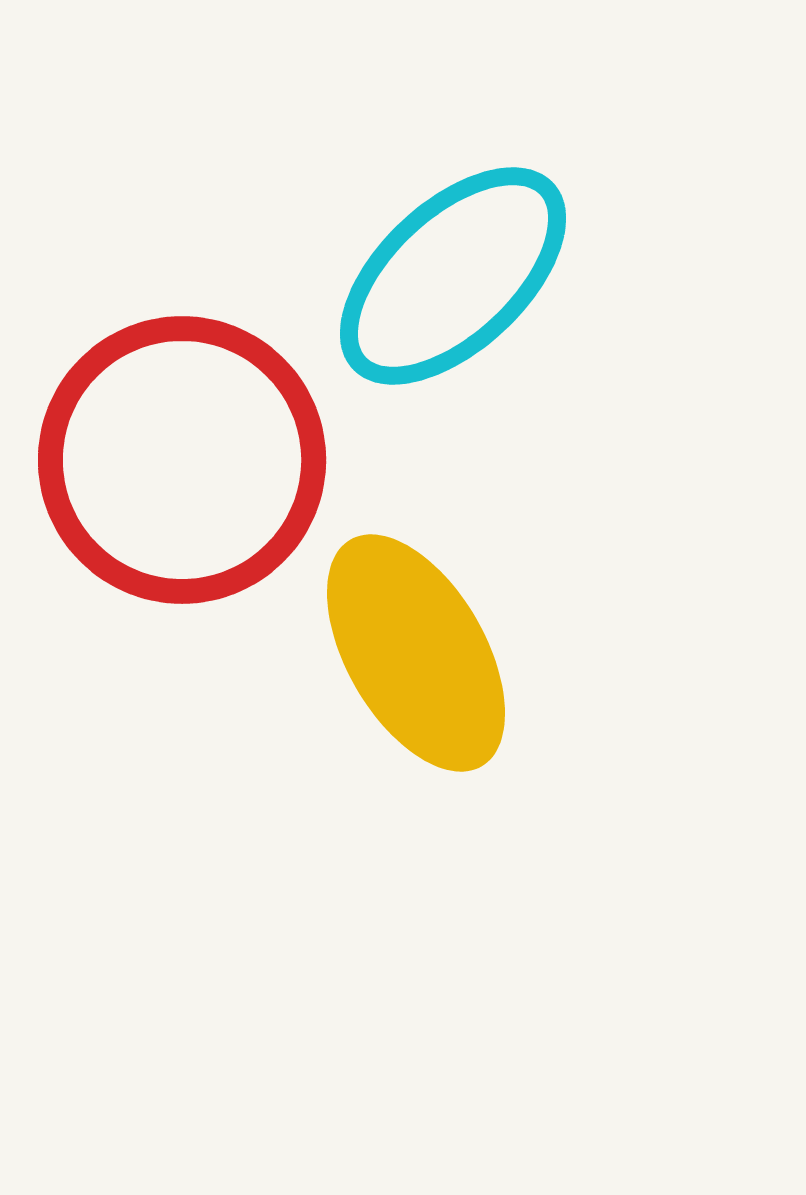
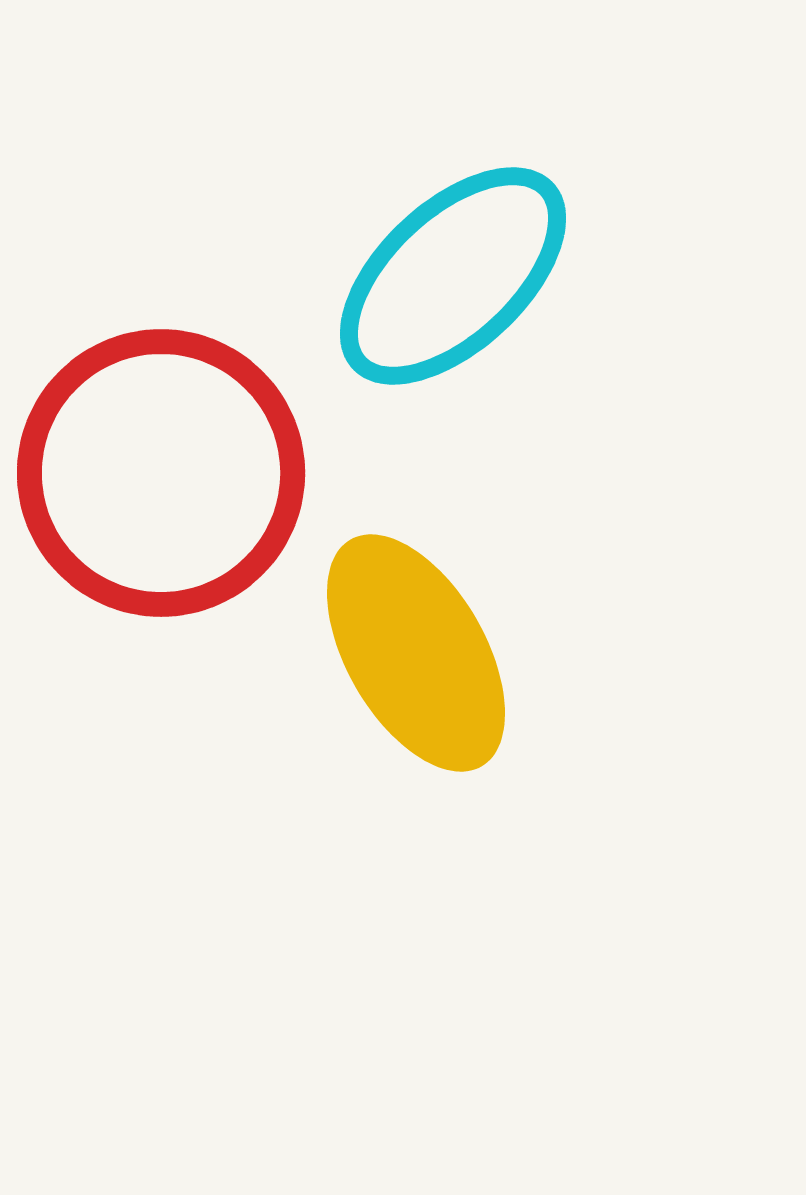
red circle: moved 21 px left, 13 px down
